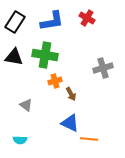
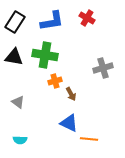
gray triangle: moved 8 px left, 3 px up
blue triangle: moved 1 px left
